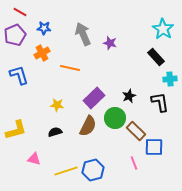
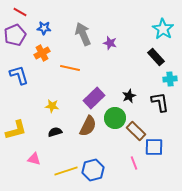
yellow star: moved 5 px left, 1 px down
